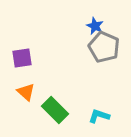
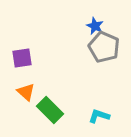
green rectangle: moved 5 px left
